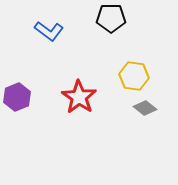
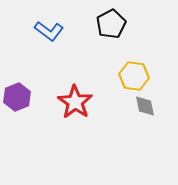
black pentagon: moved 6 px down; rotated 28 degrees counterclockwise
red star: moved 4 px left, 5 px down
gray diamond: moved 2 px up; rotated 40 degrees clockwise
